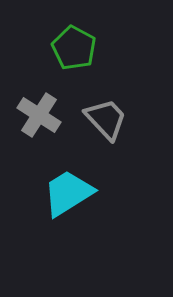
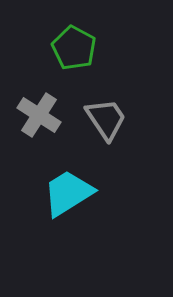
gray trapezoid: rotated 9 degrees clockwise
